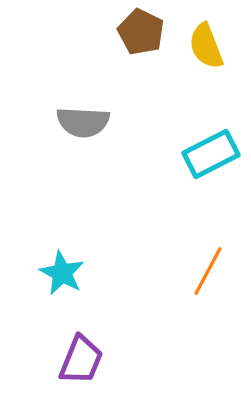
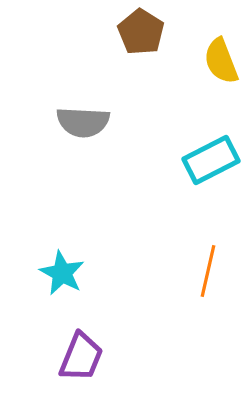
brown pentagon: rotated 6 degrees clockwise
yellow semicircle: moved 15 px right, 15 px down
cyan rectangle: moved 6 px down
orange line: rotated 15 degrees counterclockwise
purple trapezoid: moved 3 px up
